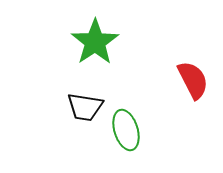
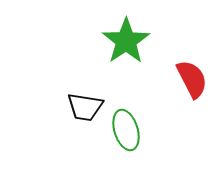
green star: moved 31 px right, 1 px up
red semicircle: moved 1 px left, 1 px up
